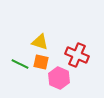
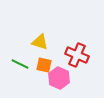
orange square: moved 3 px right, 3 px down
